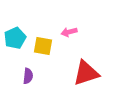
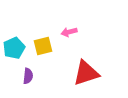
cyan pentagon: moved 1 px left, 10 px down
yellow square: rotated 24 degrees counterclockwise
